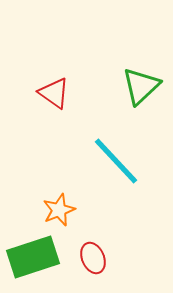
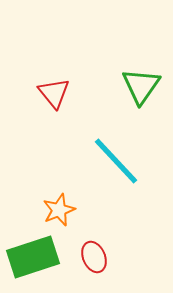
green triangle: rotated 12 degrees counterclockwise
red triangle: rotated 16 degrees clockwise
red ellipse: moved 1 px right, 1 px up
